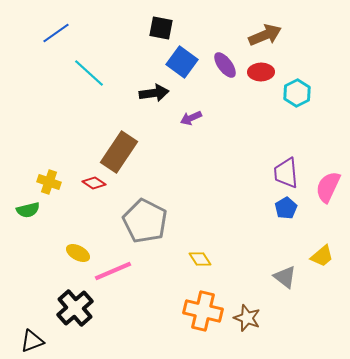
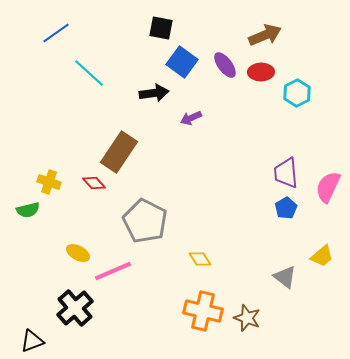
red diamond: rotated 15 degrees clockwise
